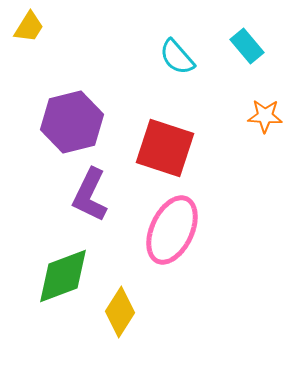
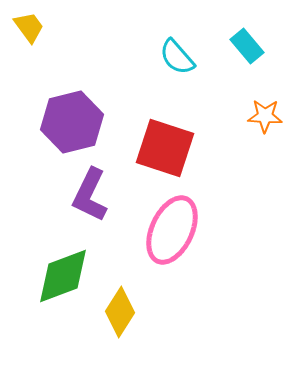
yellow trapezoid: rotated 68 degrees counterclockwise
